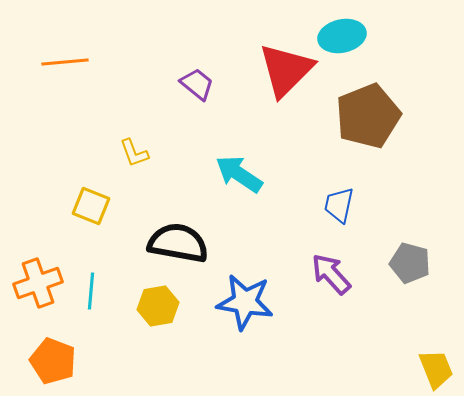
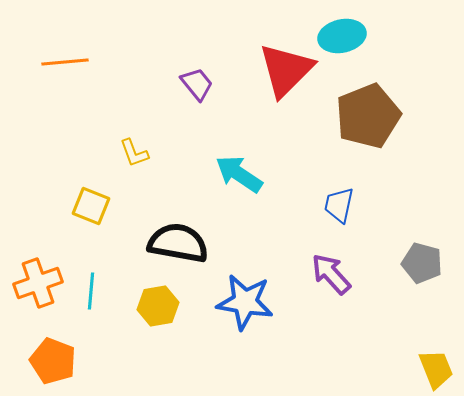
purple trapezoid: rotated 12 degrees clockwise
gray pentagon: moved 12 px right
